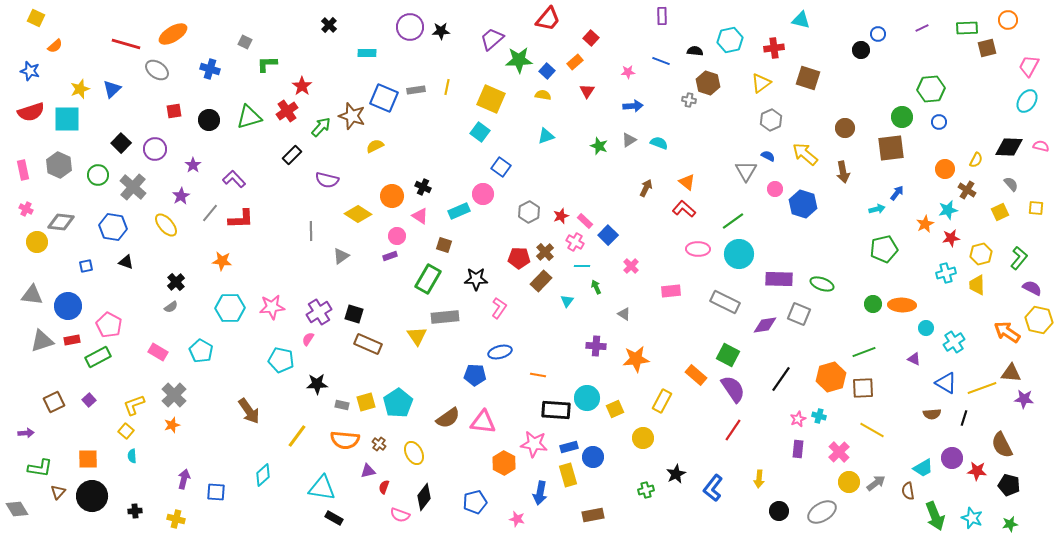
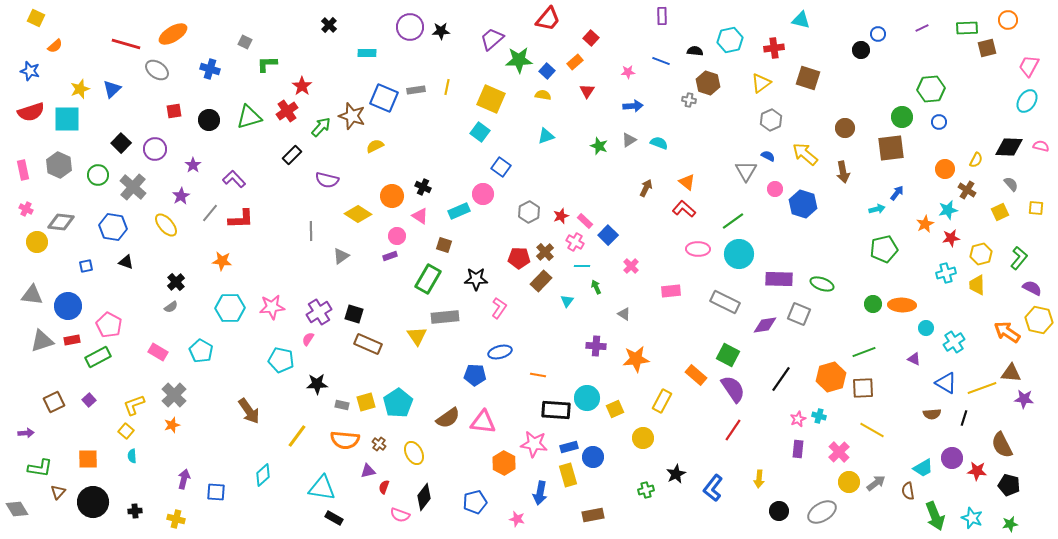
black circle at (92, 496): moved 1 px right, 6 px down
